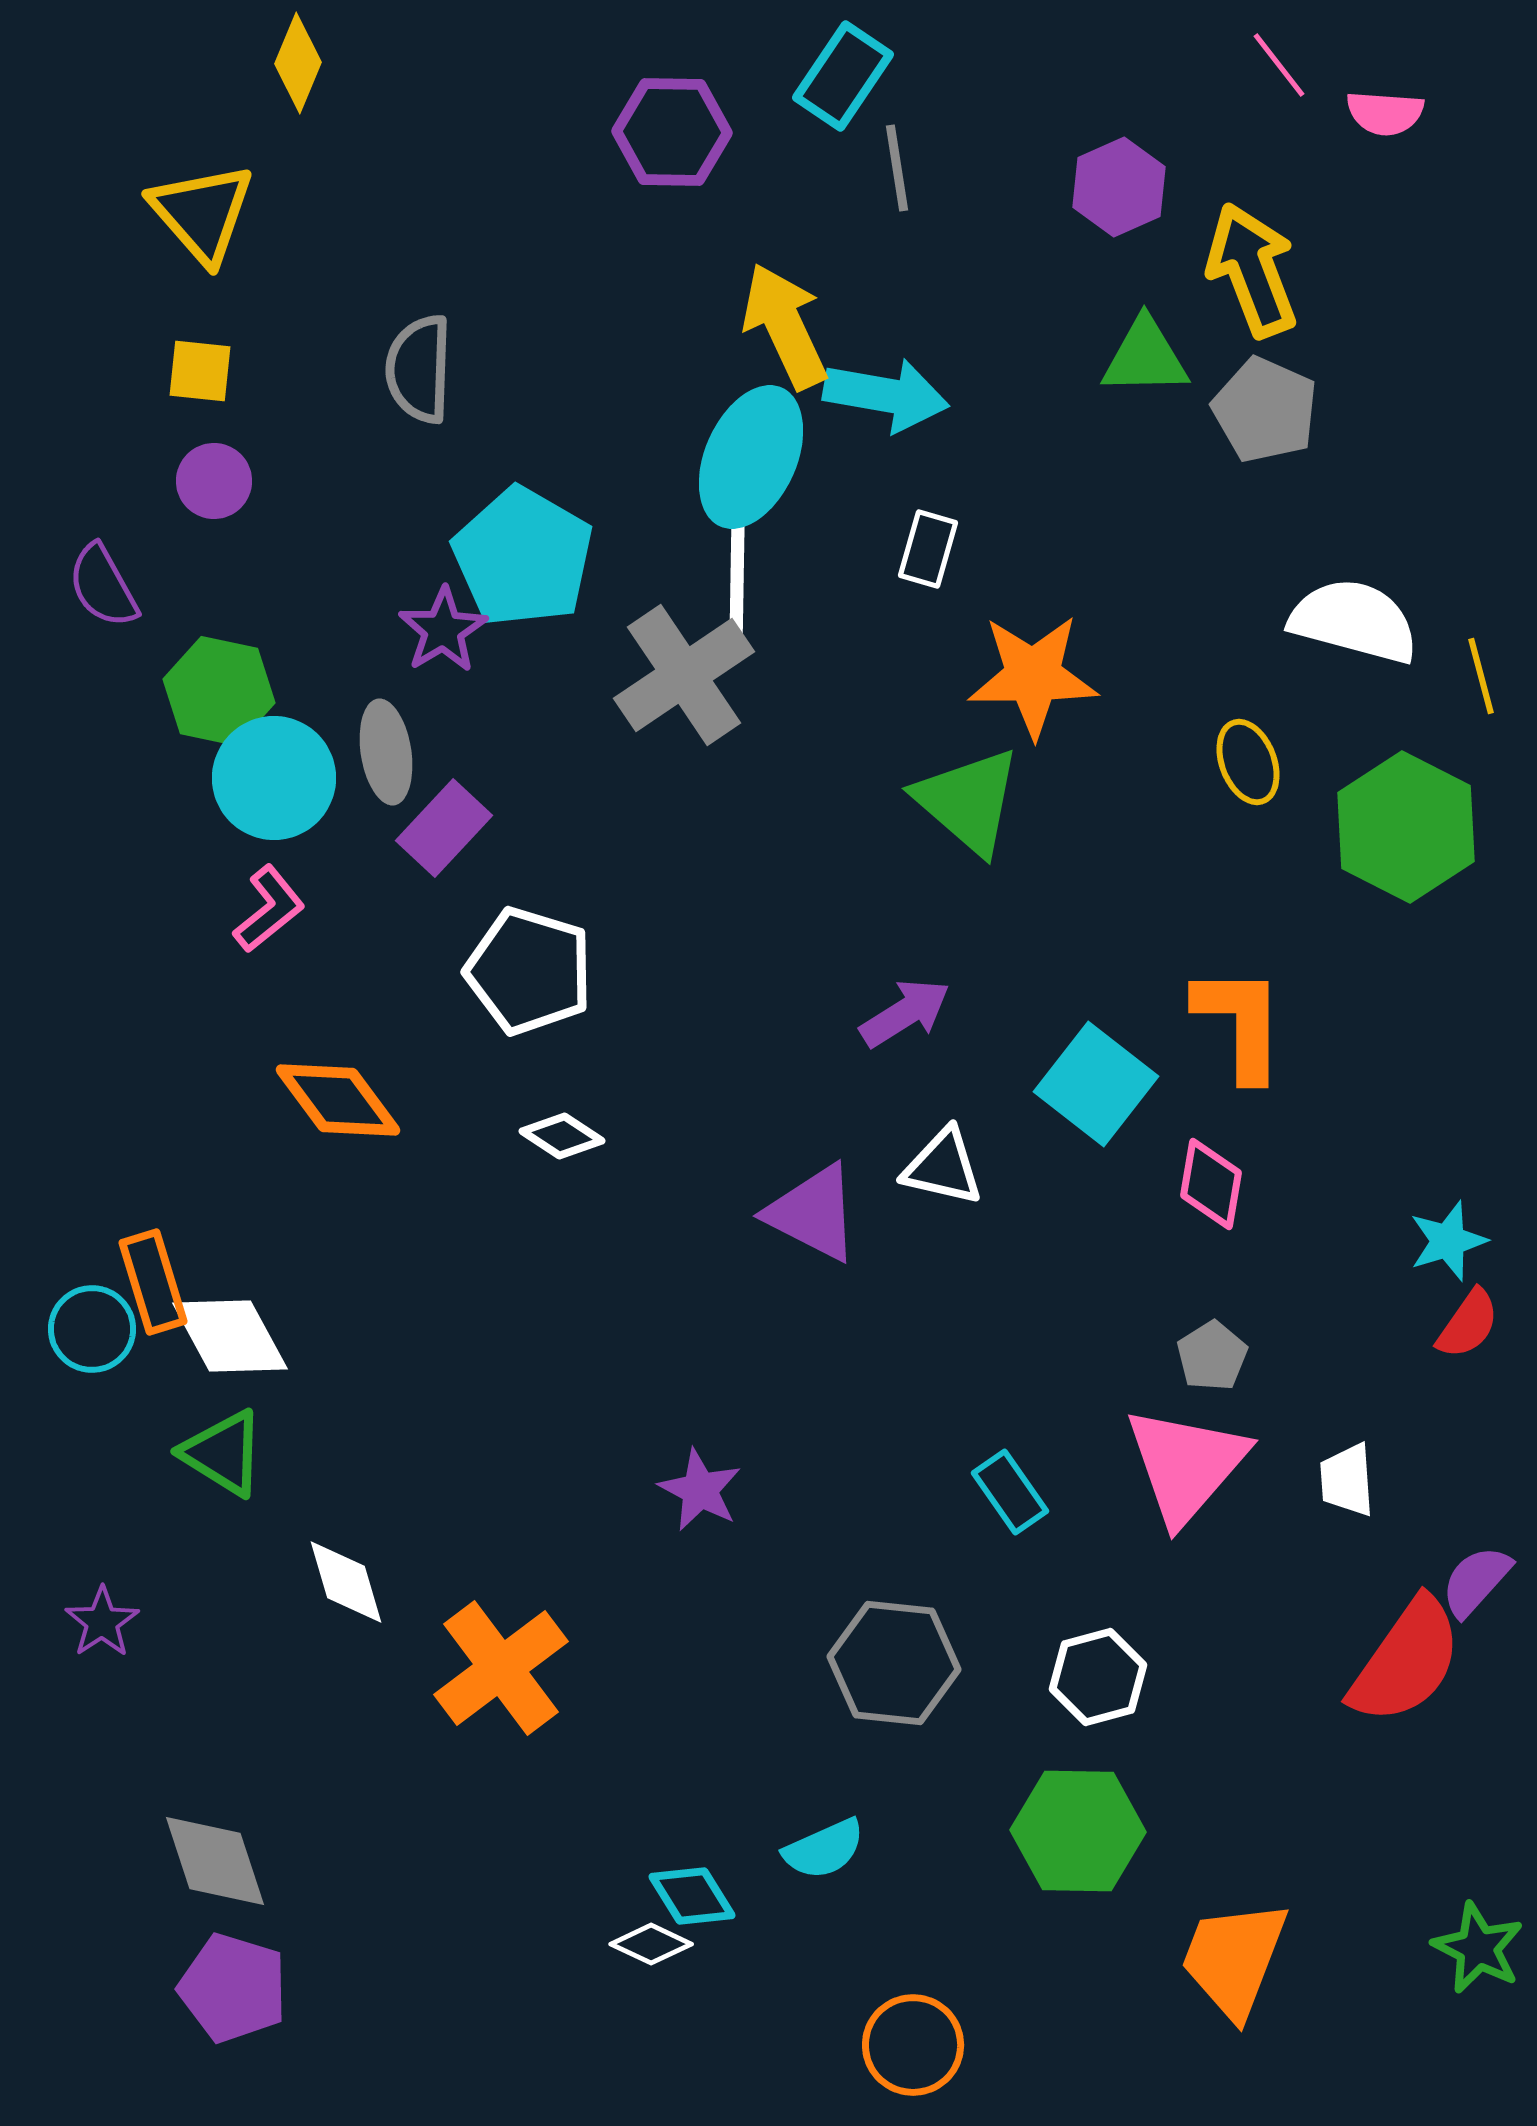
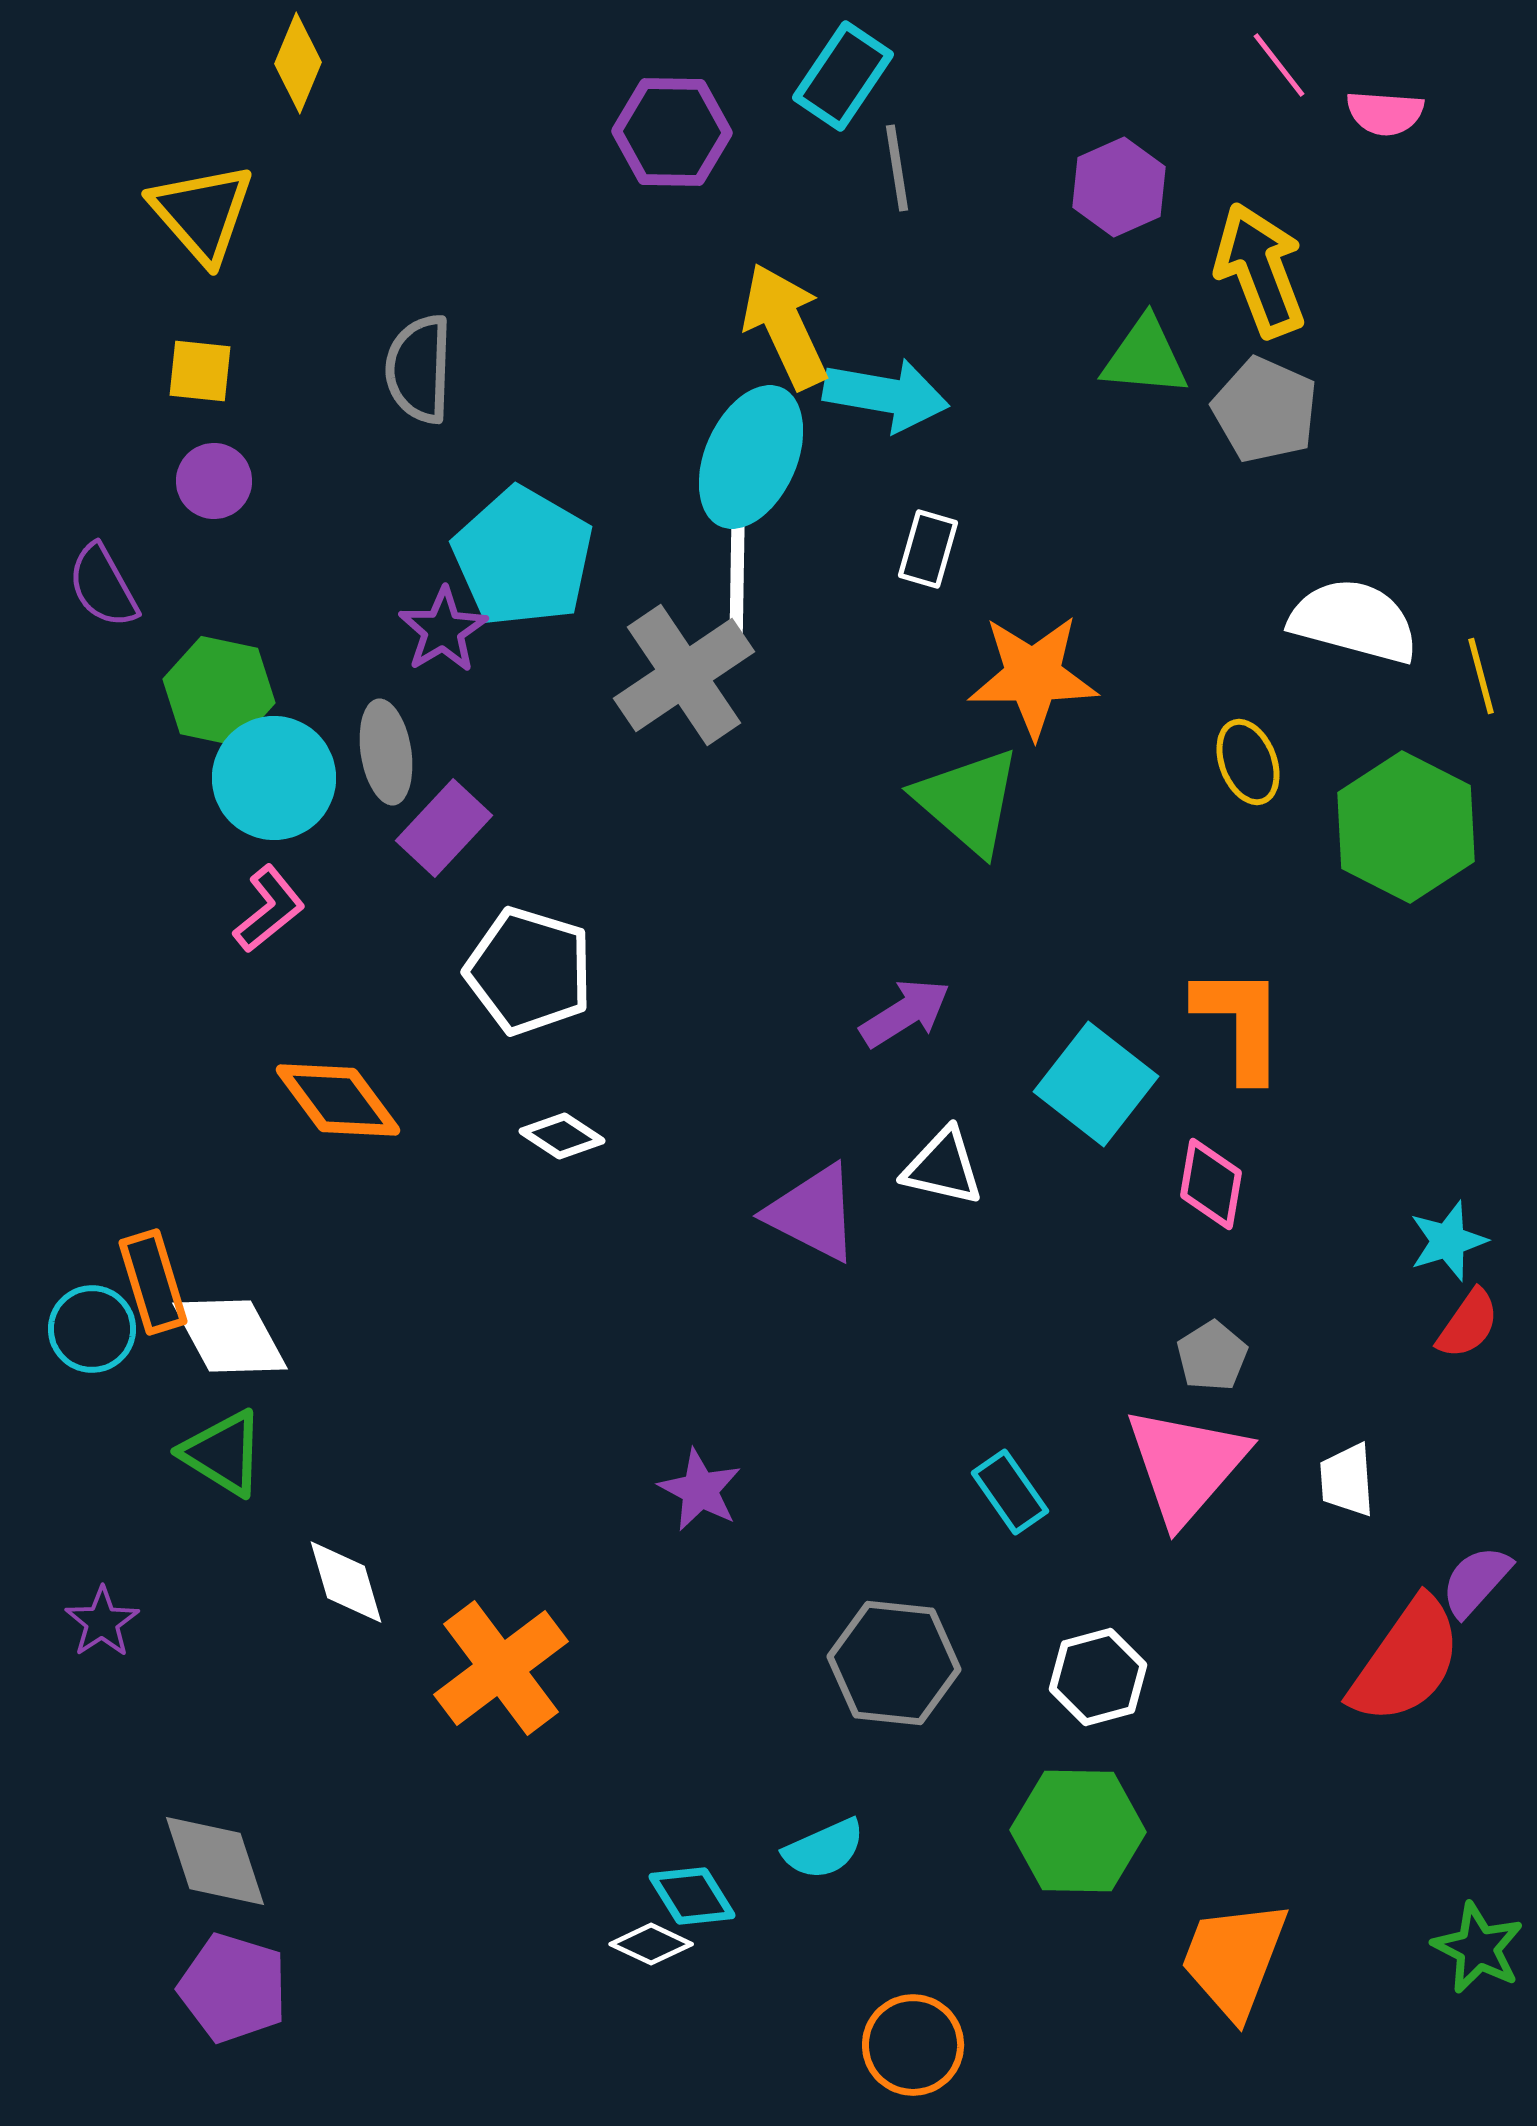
yellow arrow at (1252, 270): moved 8 px right
green triangle at (1145, 357): rotated 6 degrees clockwise
